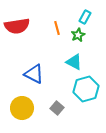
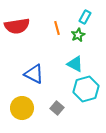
cyan triangle: moved 1 px right, 2 px down
